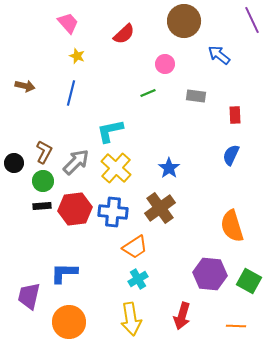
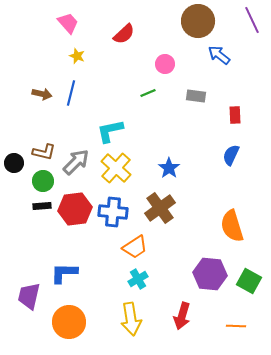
brown circle: moved 14 px right
brown arrow: moved 17 px right, 8 px down
brown L-shape: rotated 75 degrees clockwise
